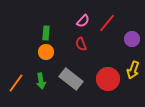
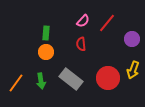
red semicircle: rotated 16 degrees clockwise
red circle: moved 1 px up
